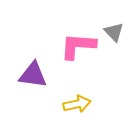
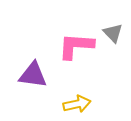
gray triangle: moved 1 px left, 1 px down
pink L-shape: moved 2 px left
